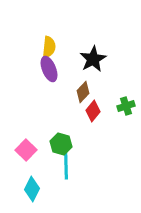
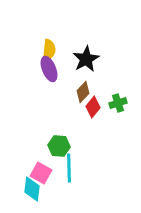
yellow semicircle: moved 3 px down
black star: moved 7 px left
green cross: moved 8 px left, 3 px up
red diamond: moved 4 px up
green hexagon: moved 2 px left, 2 px down; rotated 10 degrees counterclockwise
pink square: moved 15 px right, 23 px down; rotated 15 degrees counterclockwise
cyan line: moved 3 px right, 3 px down
cyan diamond: rotated 20 degrees counterclockwise
